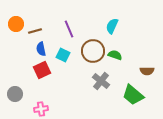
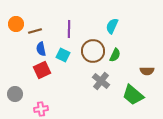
purple line: rotated 24 degrees clockwise
green semicircle: rotated 96 degrees clockwise
